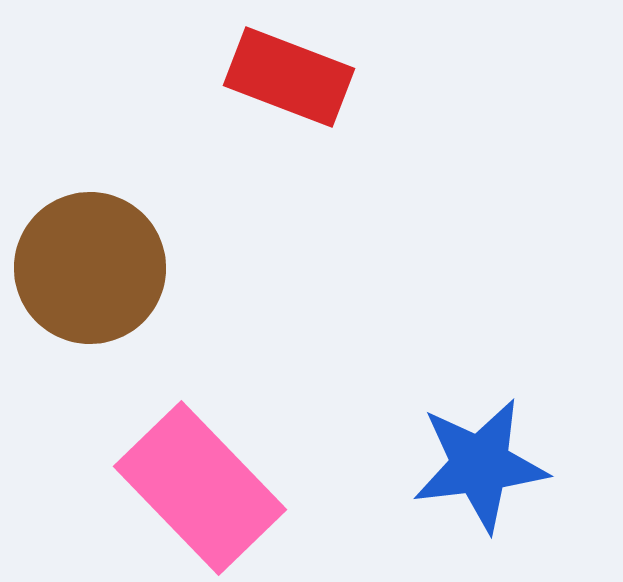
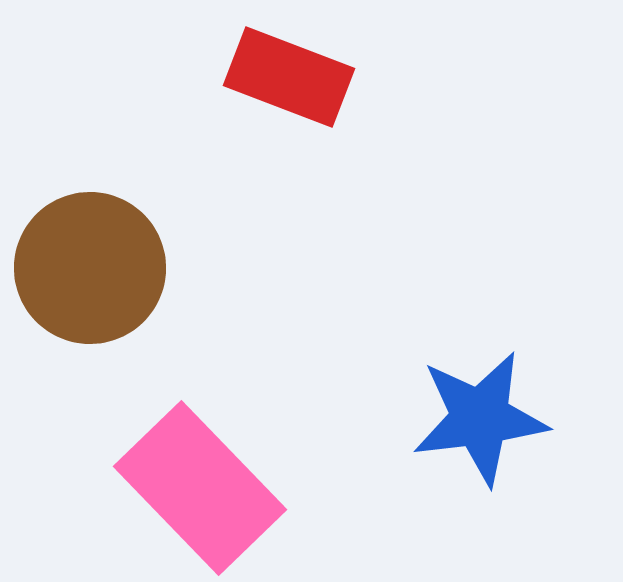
blue star: moved 47 px up
